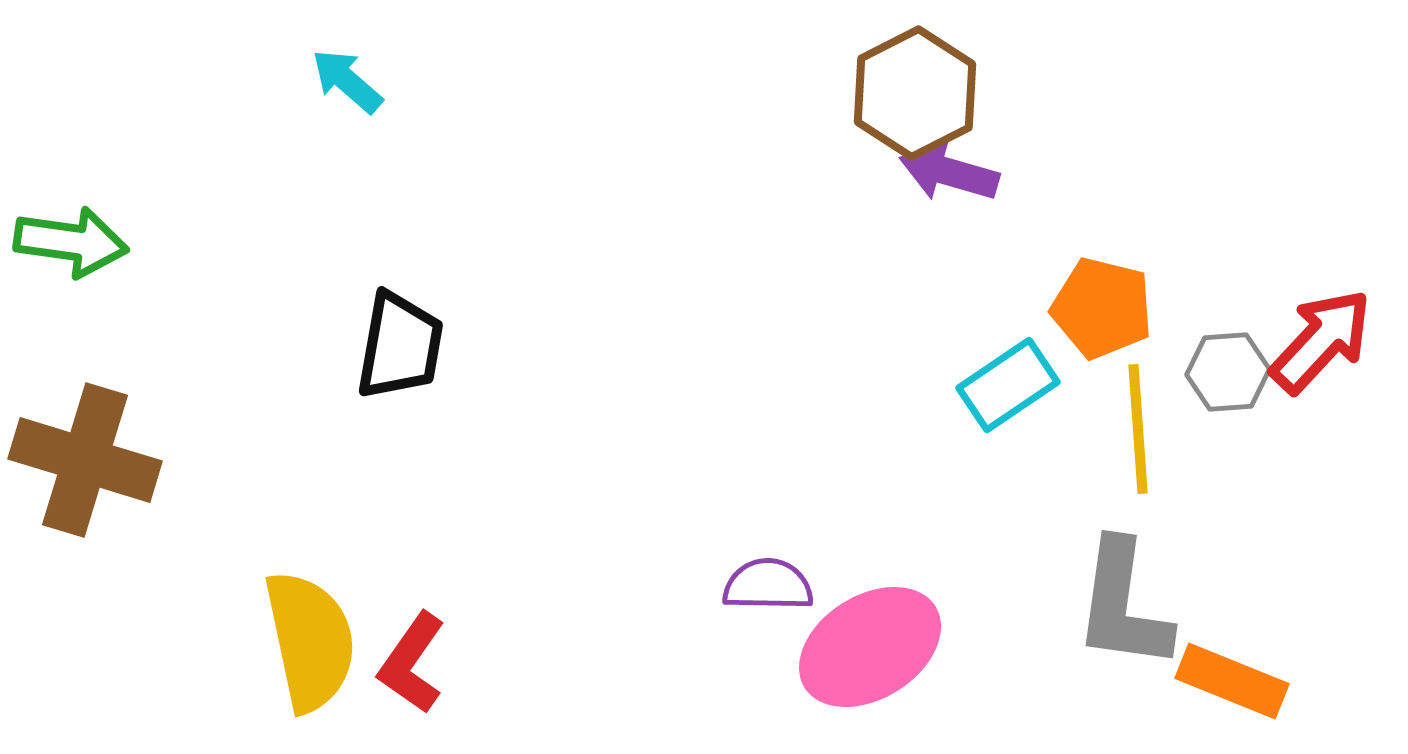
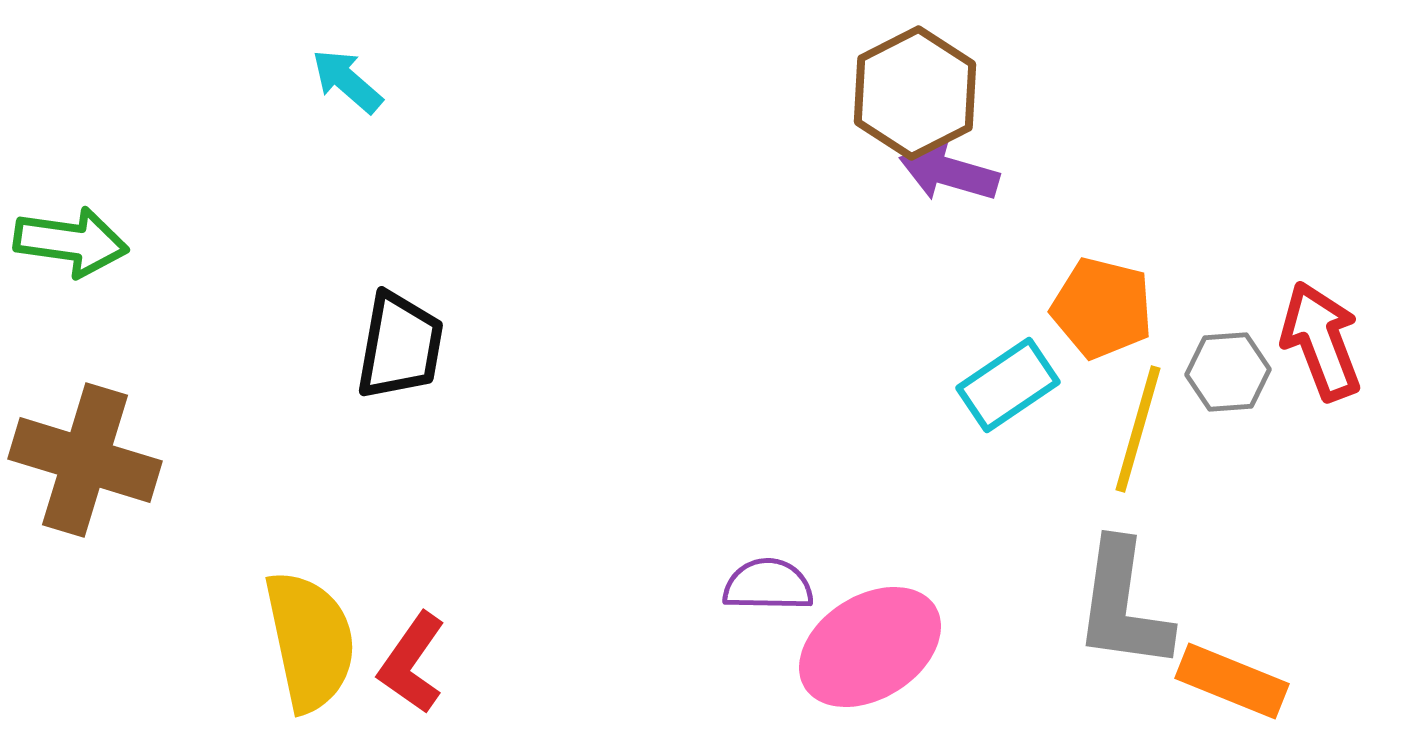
red arrow: rotated 64 degrees counterclockwise
yellow line: rotated 20 degrees clockwise
